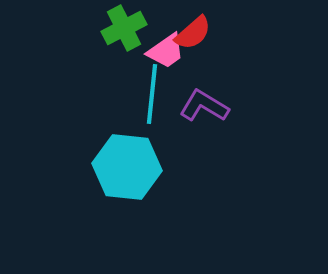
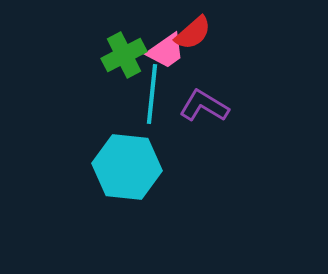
green cross: moved 27 px down
